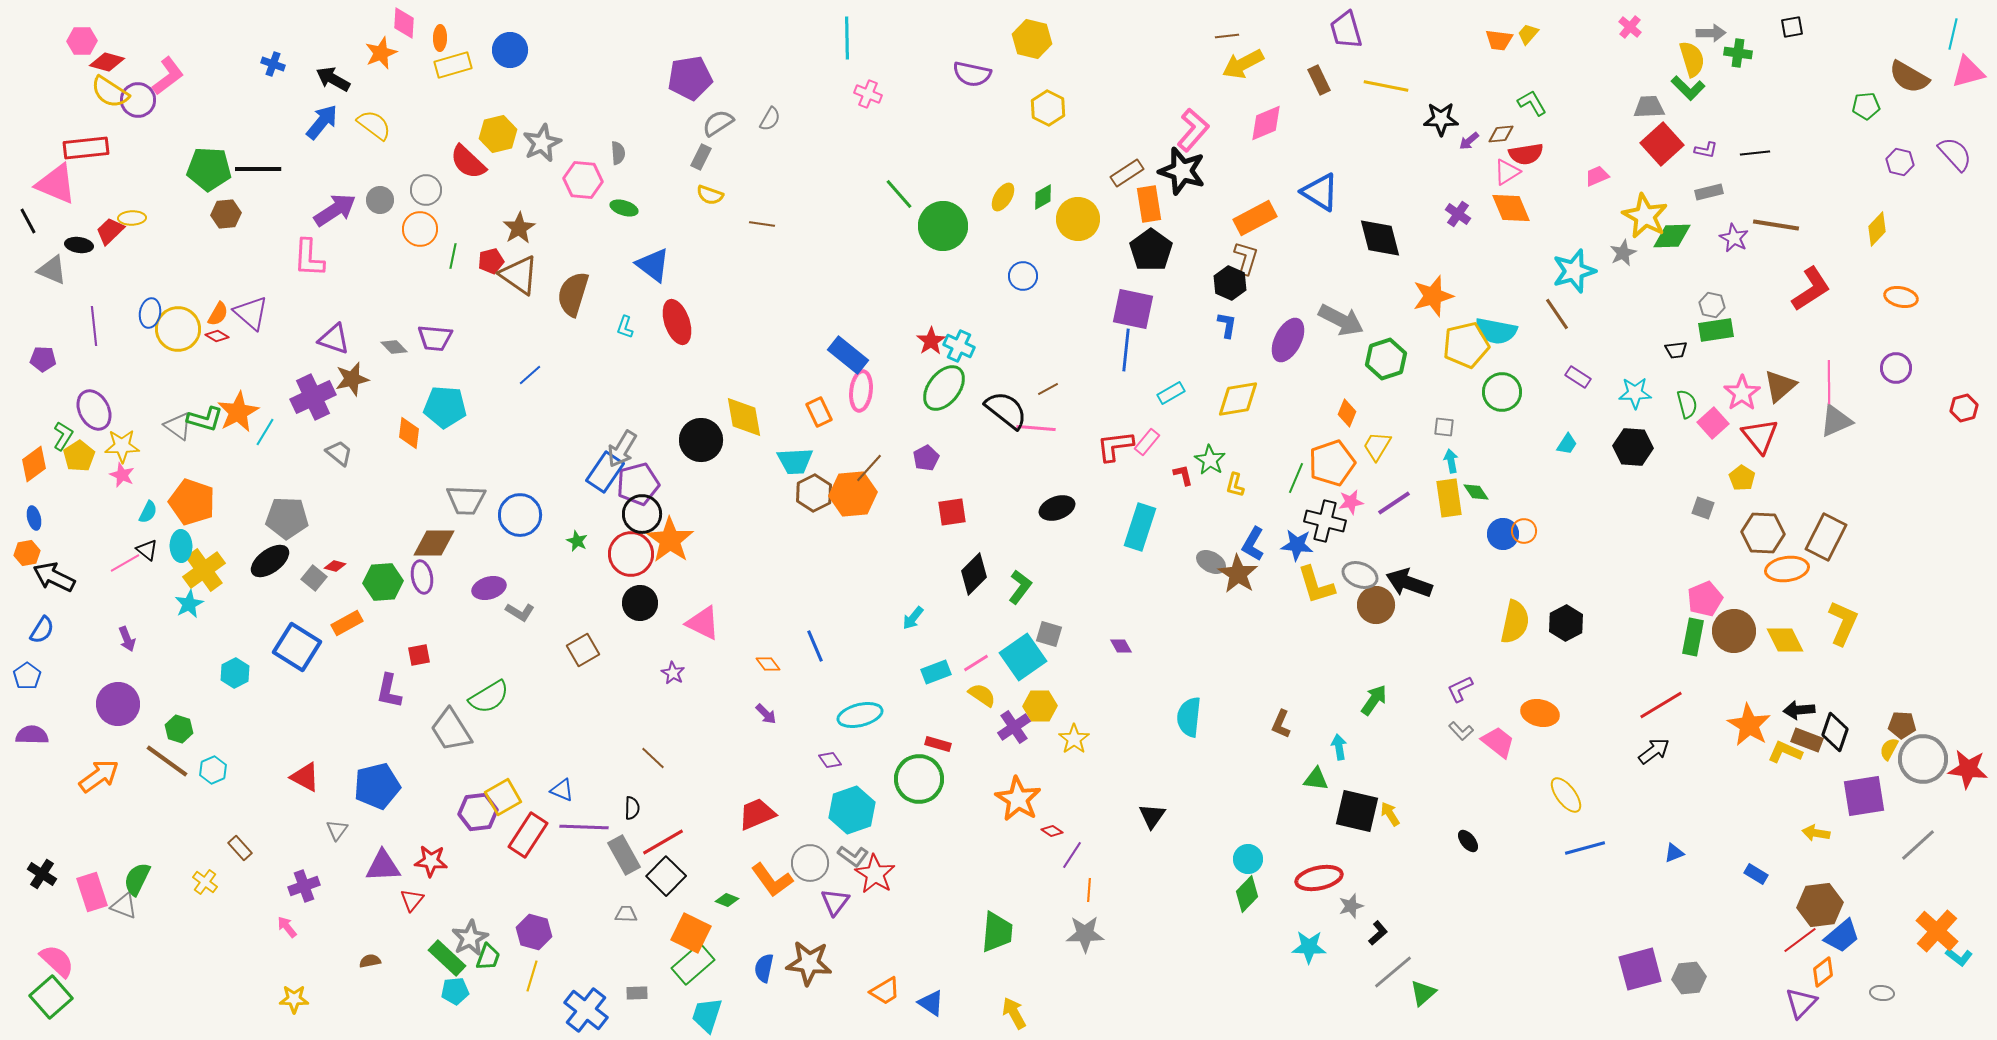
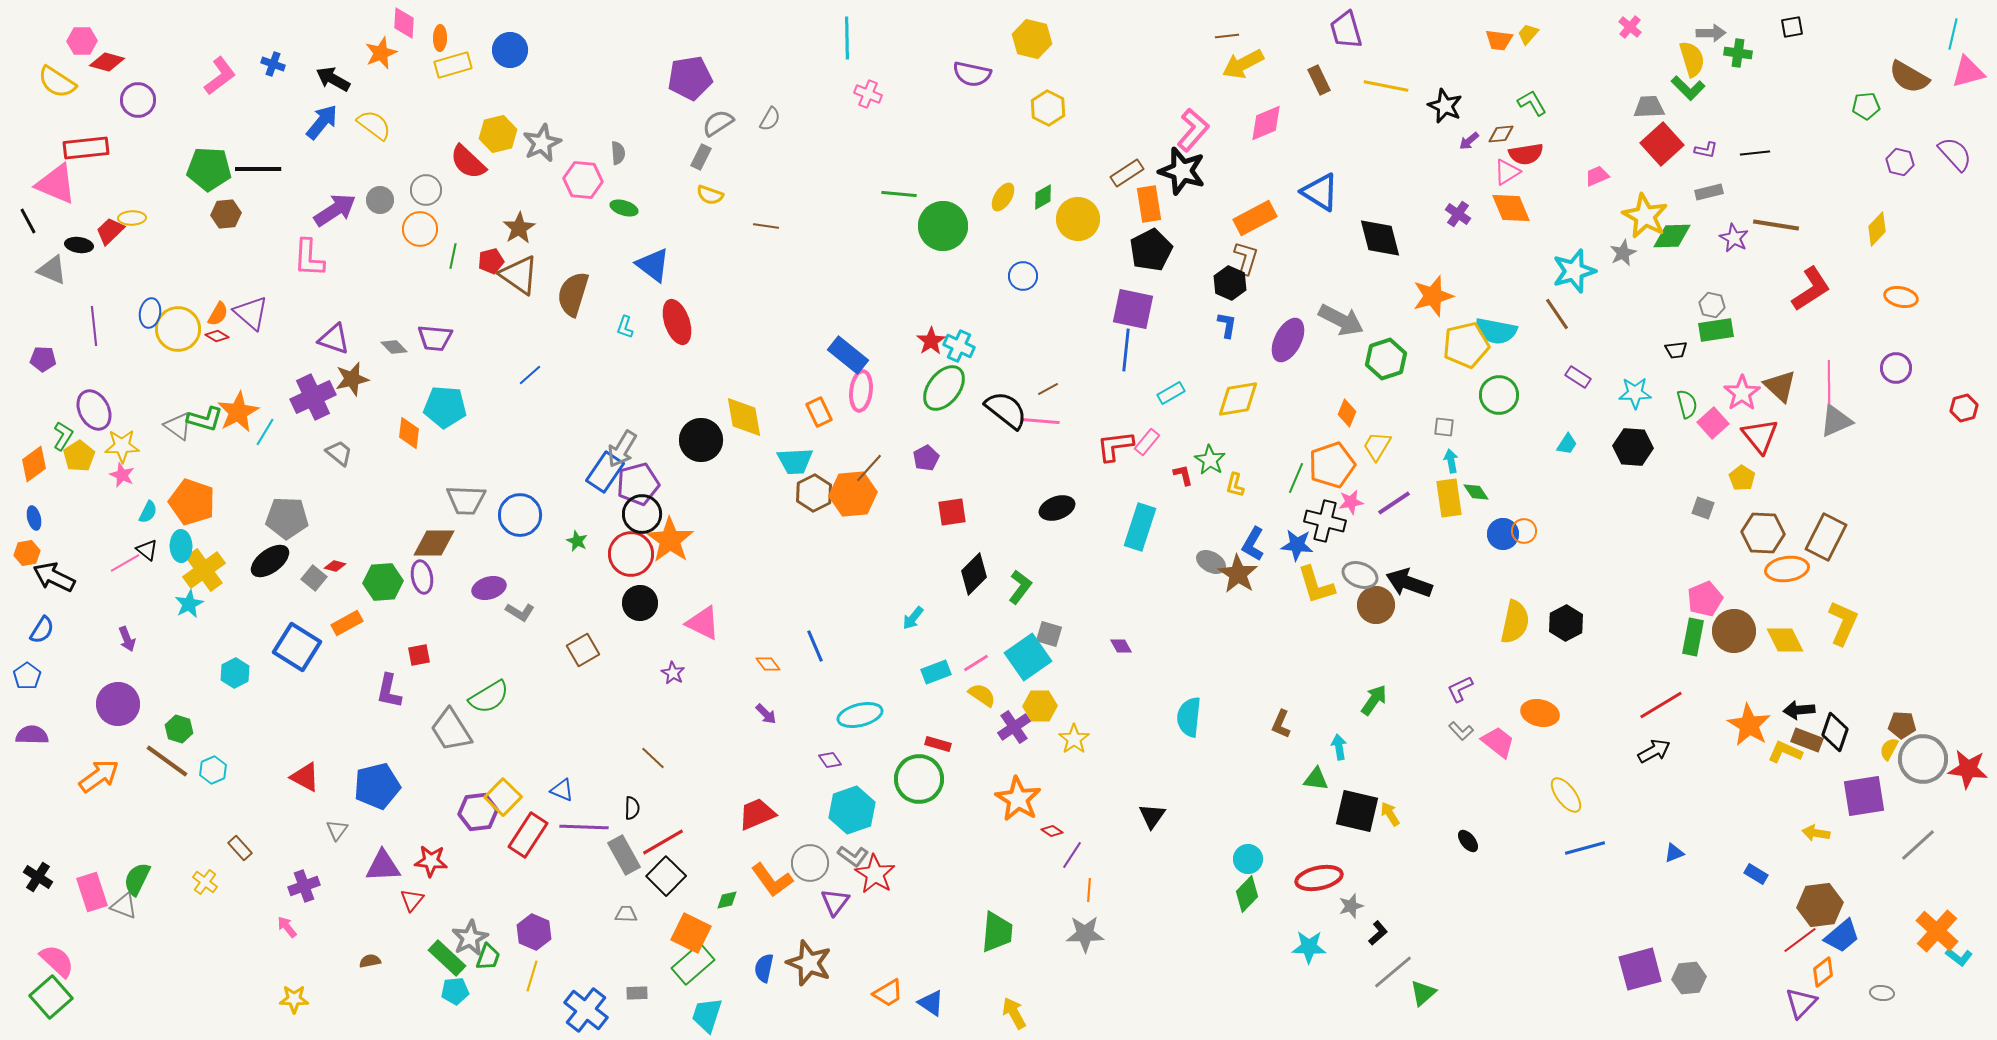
pink L-shape at (168, 76): moved 52 px right
yellow semicircle at (110, 92): moved 53 px left, 10 px up
black star at (1441, 119): moved 4 px right, 13 px up; rotated 24 degrees clockwise
green line at (899, 194): rotated 44 degrees counterclockwise
brown line at (762, 224): moved 4 px right, 2 px down
black pentagon at (1151, 250): rotated 9 degrees clockwise
brown triangle at (1780, 386): rotated 36 degrees counterclockwise
green circle at (1502, 392): moved 3 px left, 3 px down
pink line at (1036, 428): moved 4 px right, 7 px up
orange pentagon at (1332, 463): moved 2 px down
cyan square at (1023, 657): moved 5 px right
black arrow at (1654, 751): rotated 8 degrees clockwise
yellow square at (503, 797): rotated 15 degrees counterclockwise
black cross at (42, 874): moved 4 px left, 3 px down
green diamond at (727, 900): rotated 35 degrees counterclockwise
purple hexagon at (534, 932): rotated 8 degrees clockwise
brown star at (809, 963): rotated 15 degrees clockwise
orange trapezoid at (885, 991): moved 3 px right, 2 px down
